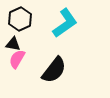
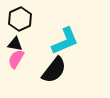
cyan L-shape: moved 18 px down; rotated 12 degrees clockwise
black triangle: moved 2 px right
pink semicircle: moved 1 px left
